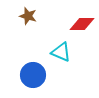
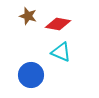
red diamond: moved 24 px left; rotated 10 degrees clockwise
blue circle: moved 2 px left
